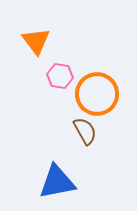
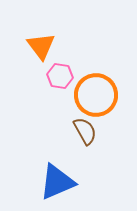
orange triangle: moved 5 px right, 5 px down
orange circle: moved 1 px left, 1 px down
blue triangle: rotated 12 degrees counterclockwise
